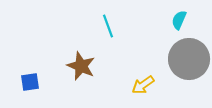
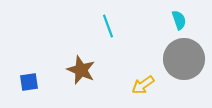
cyan semicircle: rotated 138 degrees clockwise
gray circle: moved 5 px left
brown star: moved 4 px down
blue square: moved 1 px left
